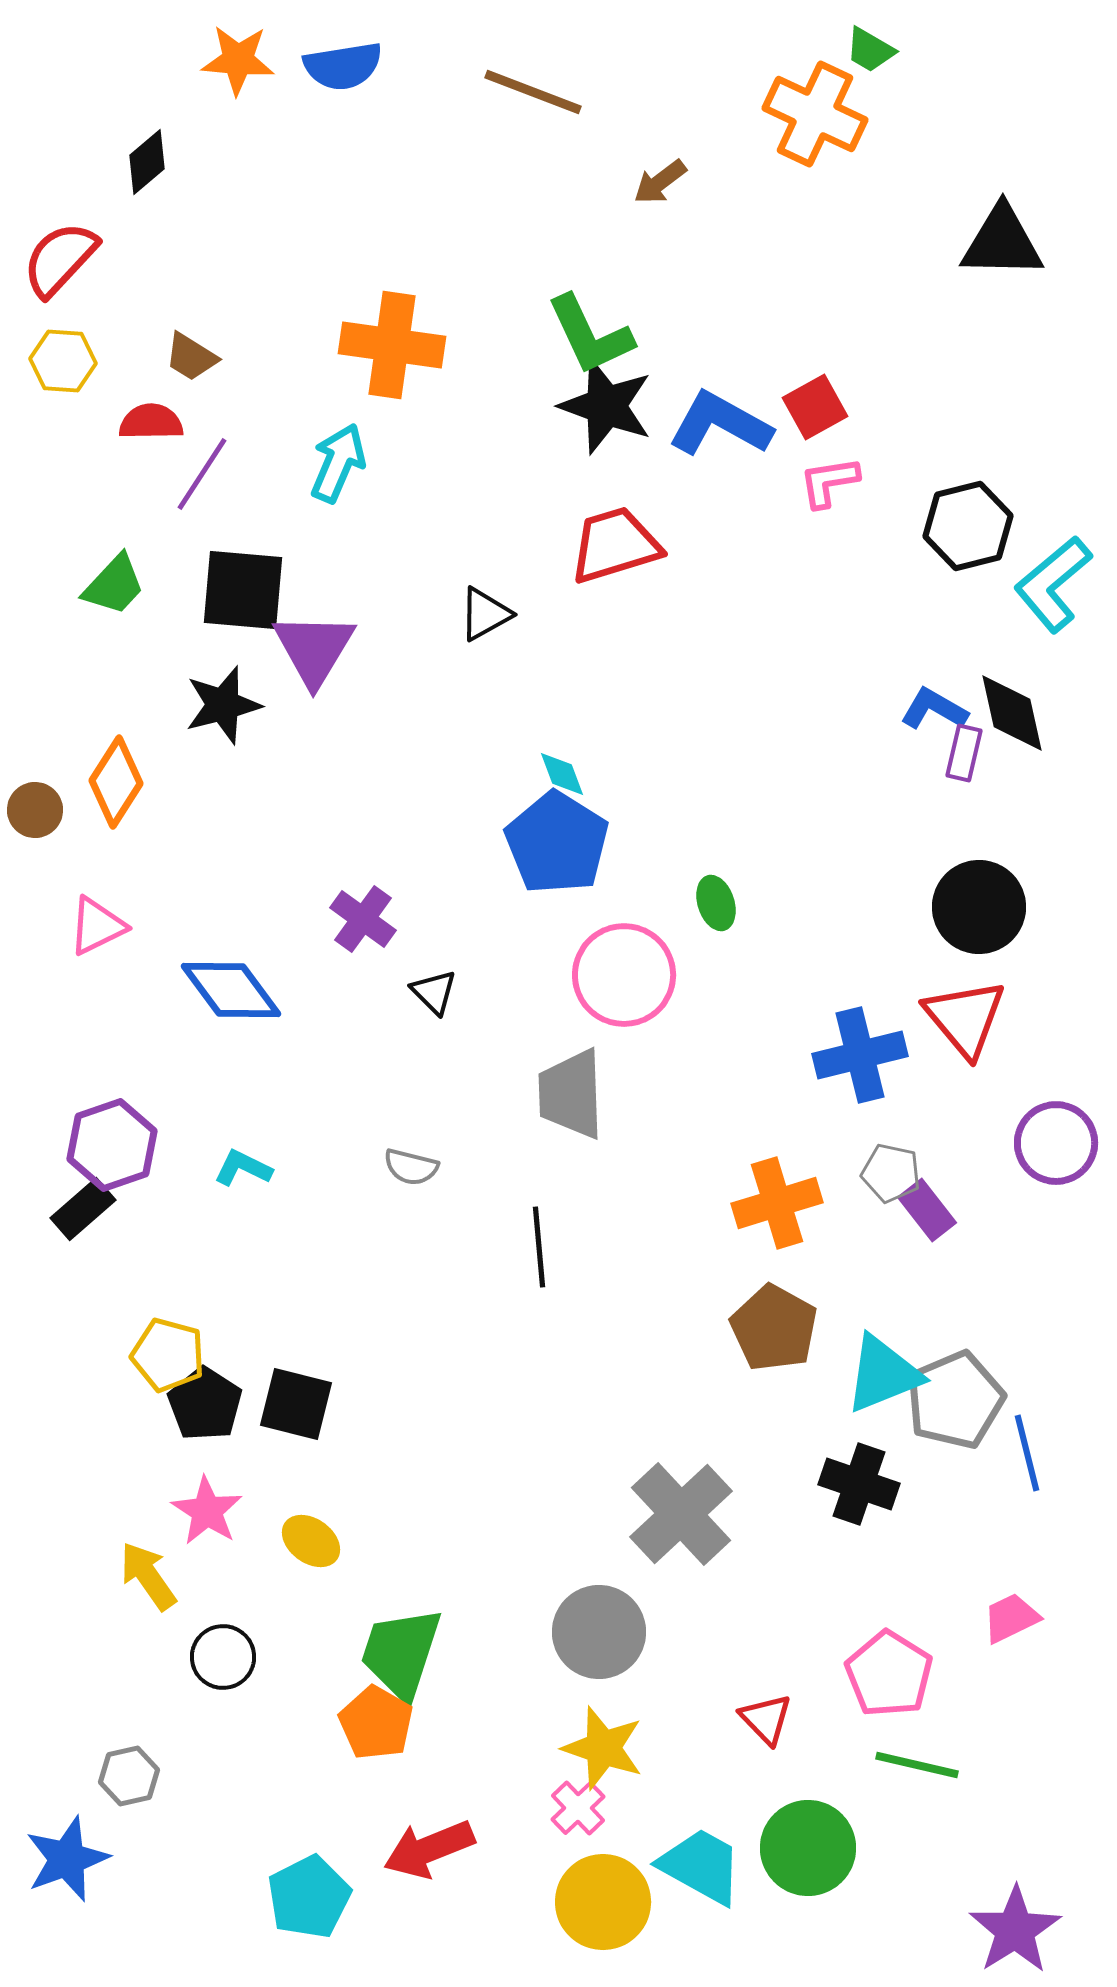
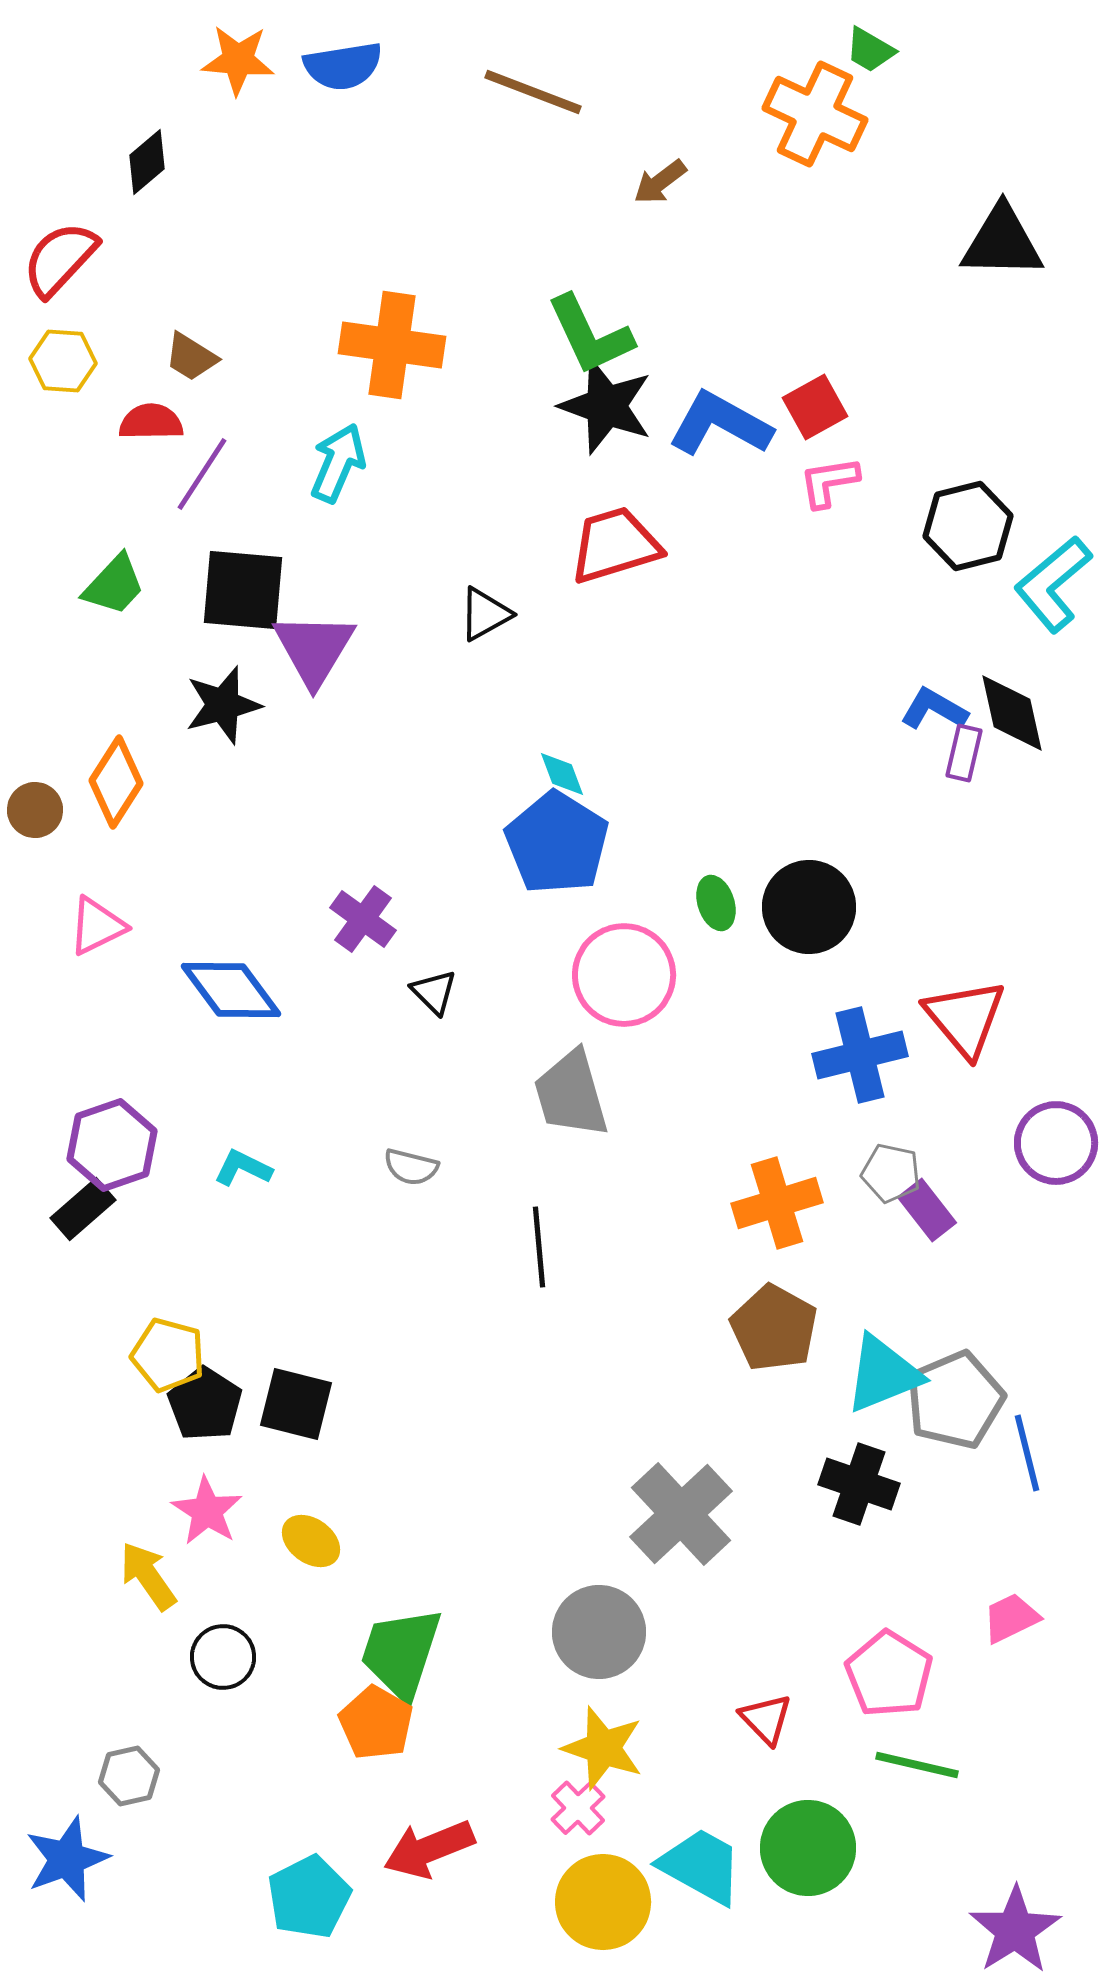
black circle at (979, 907): moved 170 px left
gray trapezoid at (571, 1094): rotated 14 degrees counterclockwise
